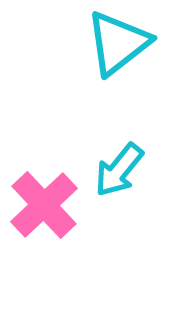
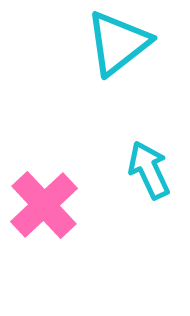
cyan arrow: moved 30 px right; rotated 116 degrees clockwise
